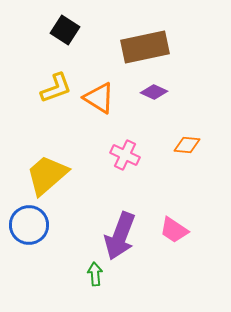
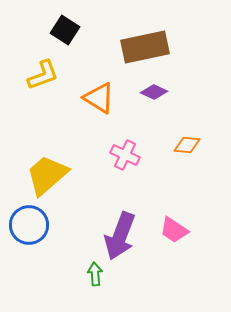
yellow L-shape: moved 13 px left, 13 px up
